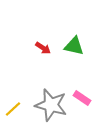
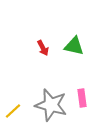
red arrow: rotated 28 degrees clockwise
pink rectangle: rotated 48 degrees clockwise
yellow line: moved 2 px down
